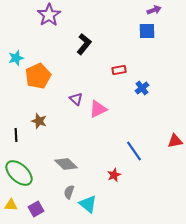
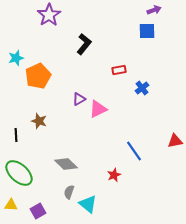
purple triangle: moved 3 px right; rotated 48 degrees clockwise
purple square: moved 2 px right, 2 px down
